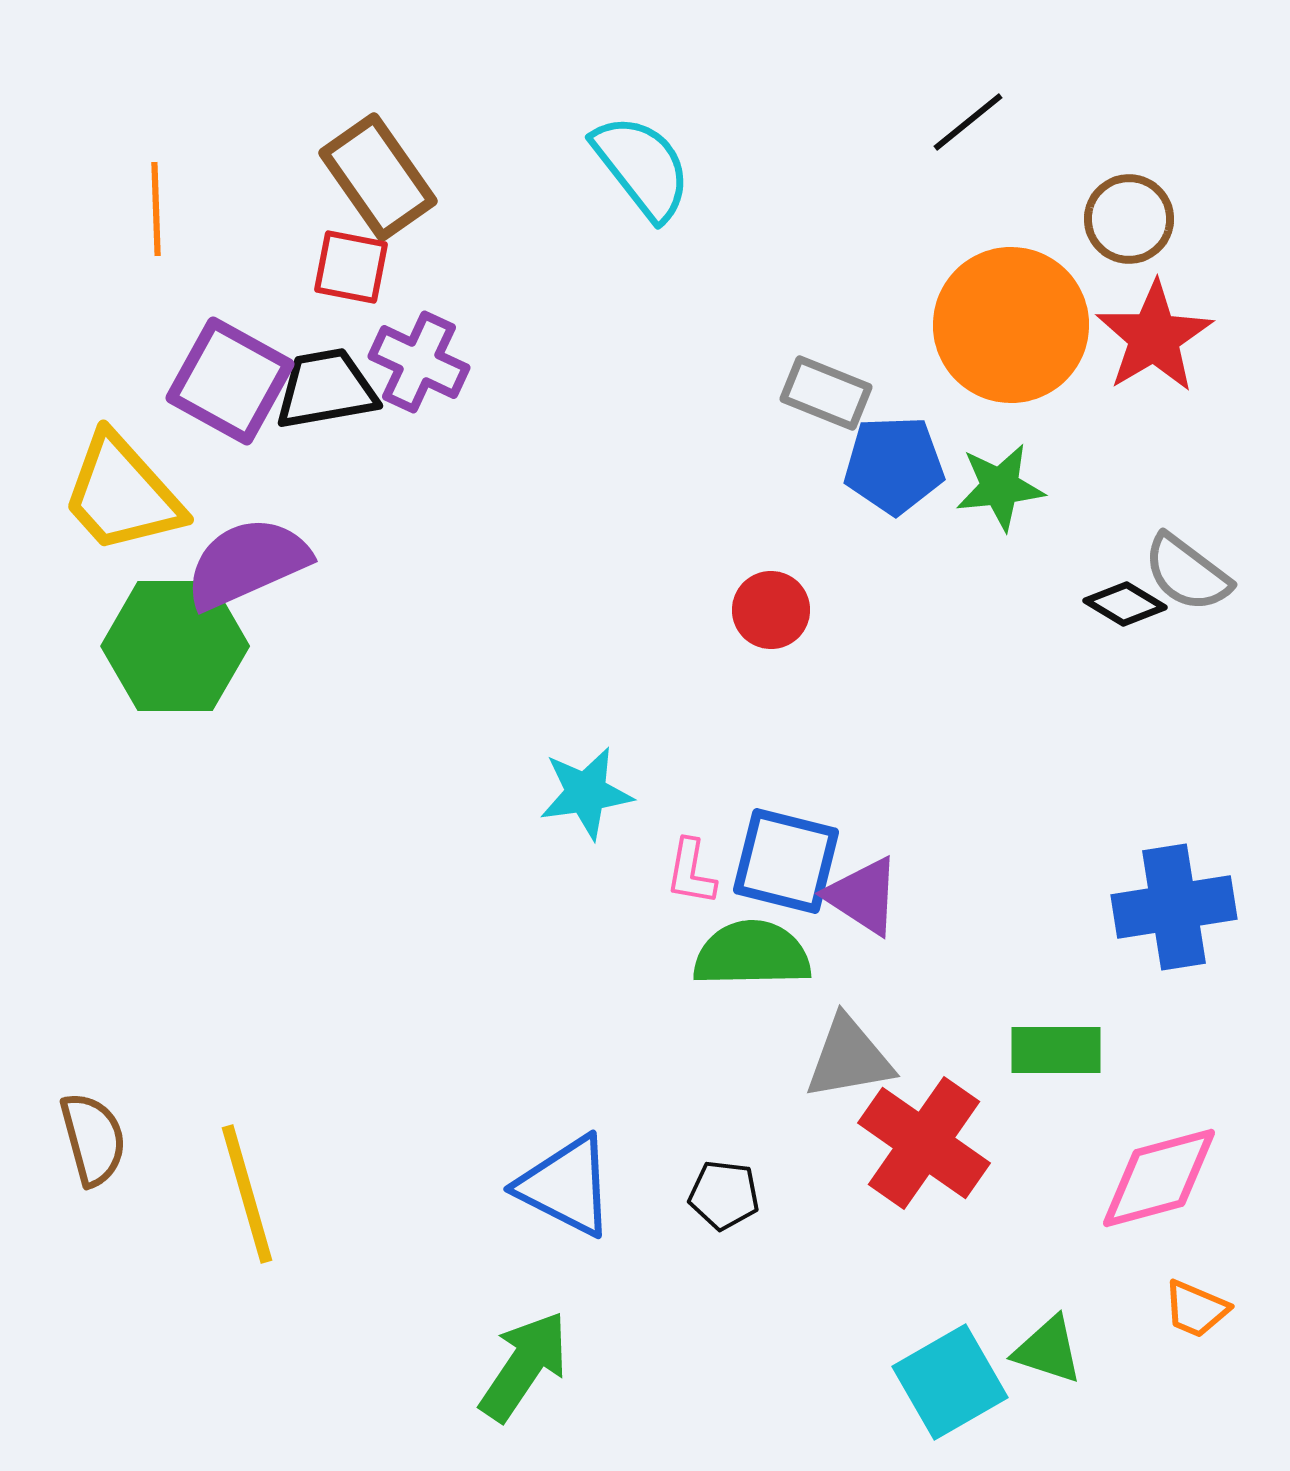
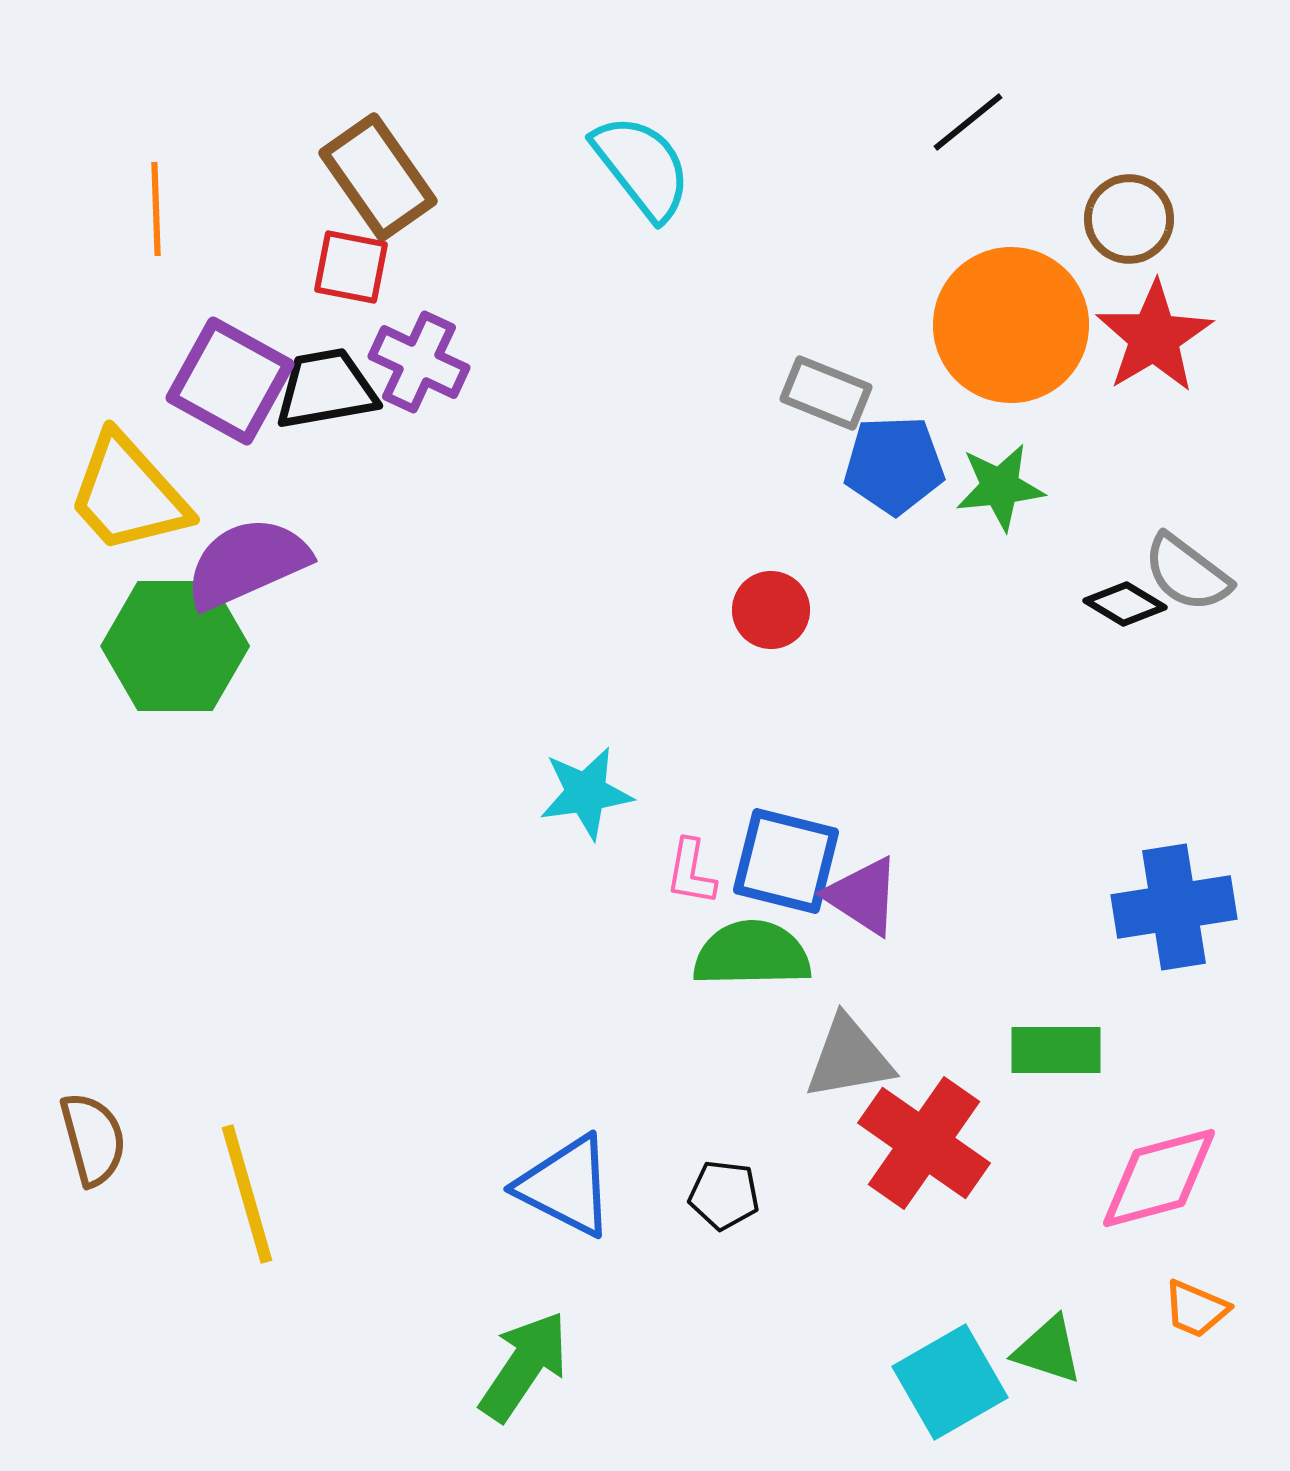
yellow trapezoid: moved 6 px right
